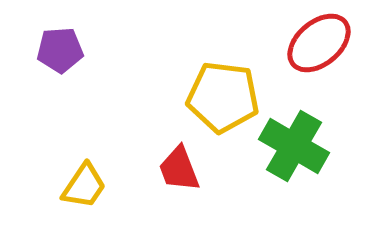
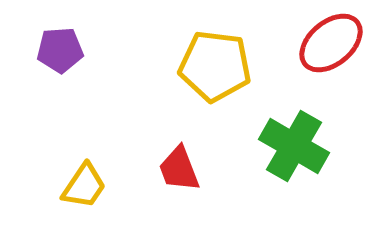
red ellipse: moved 12 px right
yellow pentagon: moved 8 px left, 31 px up
